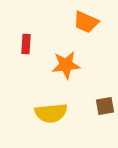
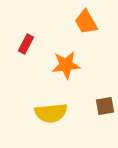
orange trapezoid: rotated 36 degrees clockwise
red rectangle: rotated 24 degrees clockwise
